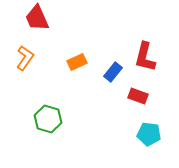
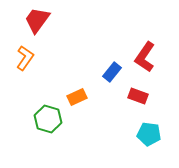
red trapezoid: moved 2 px down; rotated 60 degrees clockwise
red L-shape: rotated 20 degrees clockwise
orange rectangle: moved 35 px down
blue rectangle: moved 1 px left
